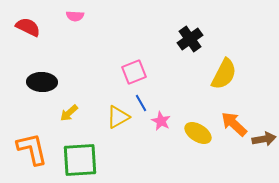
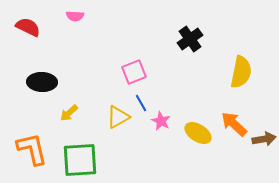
yellow semicircle: moved 17 px right, 2 px up; rotated 16 degrees counterclockwise
